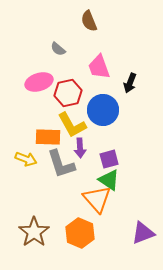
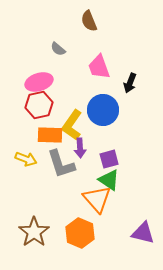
red hexagon: moved 29 px left, 12 px down
yellow L-shape: rotated 64 degrees clockwise
orange rectangle: moved 2 px right, 2 px up
purple triangle: rotated 35 degrees clockwise
